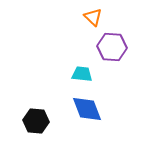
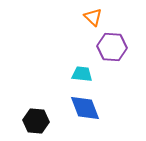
blue diamond: moved 2 px left, 1 px up
